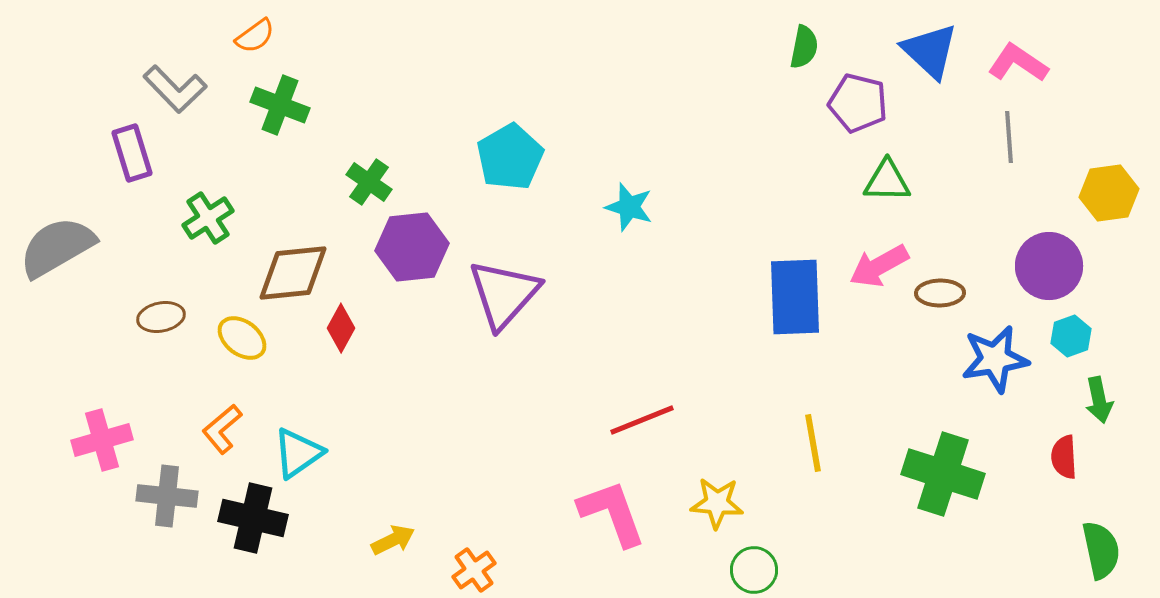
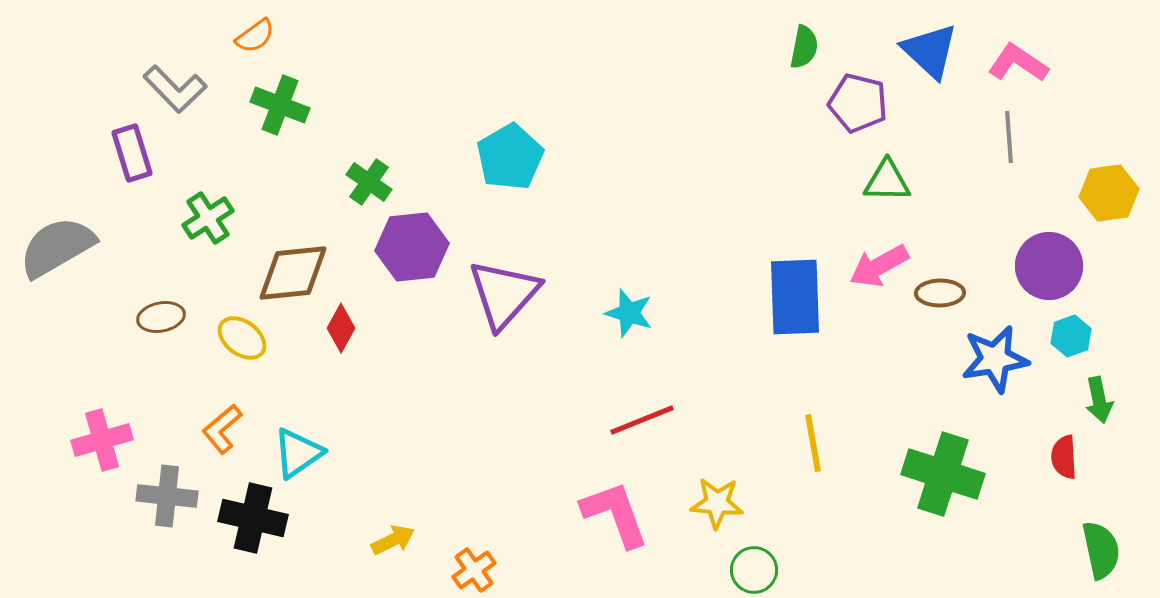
cyan star at (629, 207): moved 106 px down
pink L-shape at (612, 513): moved 3 px right, 1 px down
